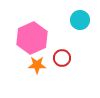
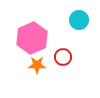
cyan circle: moved 1 px left
red circle: moved 1 px right, 1 px up
